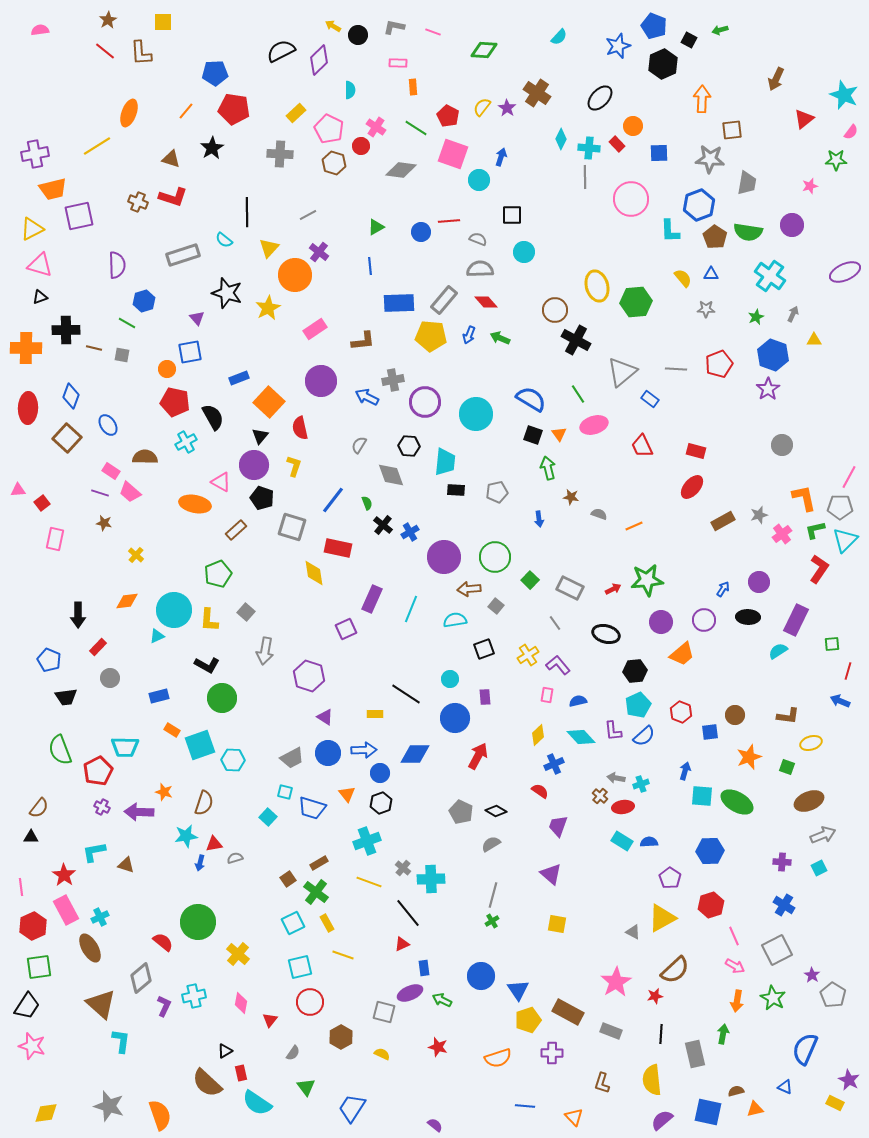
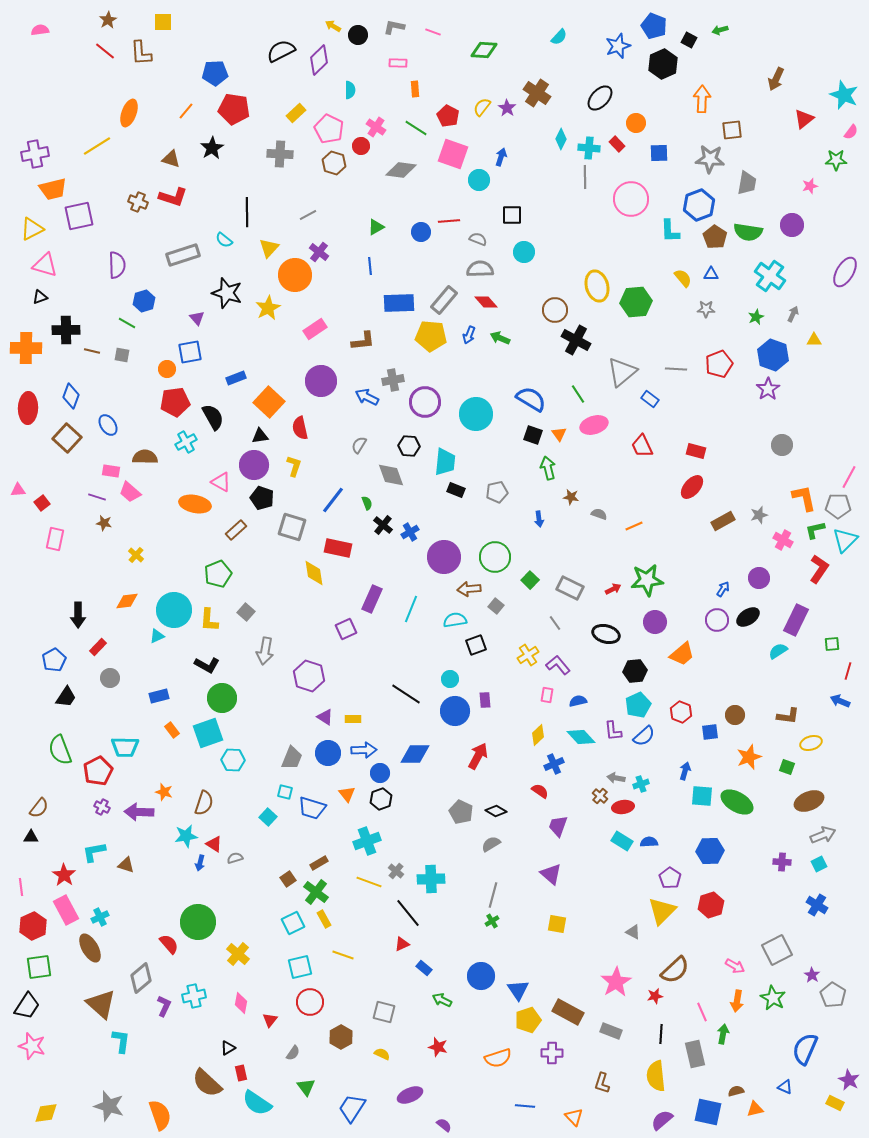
orange rectangle at (413, 87): moved 2 px right, 2 px down
orange circle at (633, 126): moved 3 px right, 3 px up
pink triangle at (40, 265): moved 5 px right
purple ellipse at (845, 272): rotated 36 degrees counterclockwise
brown line at (94, 348): moved 2 px left, 3 px down
blue rectangle at (239, 378): moved 3 px left
red pentagon at (175, 402): rotated 20 degrees counterclockwise
black triangle at (260, 436): rotated 42 degrees clockwise
pink rectangle at (111, 471): rotated 24 degrees counterclockwise
black rectangle at (456, 490): rotated 18 degrees clockwise
purple line at (100, 493): moved 3 px left, 4 px down
gray pentagon at (840, 507): moved 2 px left, 1 px up
pink cross at (782, 534): moved 1 px right, 6 px down; rotated 24 degrees counterclockwise
purple circle at (759, 582): moved 4 px up
black ellipse at (748, 617): rotated 35 degrees counterclockwise
purple circle at (704, 620): moved 13 px right
purple circle at (661, 622): moved 6 px left
black square at (484, 649): moved 8 px left, 4 px up
blue pentagon at (49, 660): moved 5 px right; rotated 20 degrees clockwise
black trapezoid at (66, 697): rotated 50 degrees counterclockwise
purple rectangle at (485, 697): moved 3 px down
yellow rectangle at (375, 714): moved 22 px left, 5 px down
blue circle at (455, 718): moved 7 px up
orange rectangle at (172, 730): rotated 21 degrees clockwise
cyan square at (200, 745): moved 8 px right, 12 px up
gray trapezoid at (292, 758): rotated 40 degrees counterclockwise
black hexagon at (381, 803): moved 4 px up
red triangle at (214, 844): rotated 42 degrees clockwise
gray cross at (403, 868): moved 7 px left, 3 px down
cyan square at (819, 868): moved 4 px up
blue cross at (784, 905): moved 33 px right
yellow triangle at (662, 918): moved 7 px up; rotated 16 degrees counterclockwise
yellow rectangle at (327, 923): moved 3 px left, 4 px up
pink line at (734, 936): moved 32 px left, 76 px down
red semicircle at (163, 942): moved 6 px right, 2 px down; rotated 10 degrees clockwise
blue rectangle at (424, 968): rotated 42 degrees counterclockwise
purple ellipse at (410, 993): moved 102 px down
black triangle at (225, 1051): moved 3 px right, 3 px up
yellow semicircle at (652, 1080): moved 4 px right, 4 px up
purple semicircle at (435, 1125): moved 9 px right
